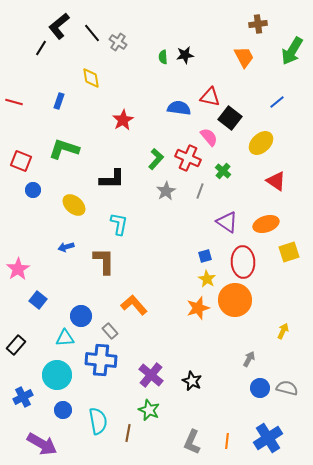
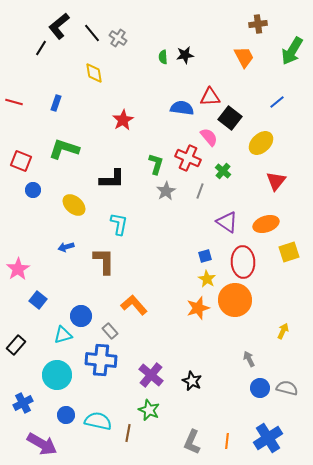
gray cross at (118, 42): moved 4 px up
yellow diamond at (91, 78): moved 3 px right, 5 px up
red triangle at (210, 97): rotated 15 degrees counterclockwise
blue rectangle at (59, 101): moved 3 px left, 2 px down
blue semicircle at (179, 108): moved 3 px right
green L-shape at (156, 159): moved 5 px down; rotated 25 degrees counterclockwise
red triangle at (276, 181): rotated 35 degrees clockwise
cyan triangle at (65, 338): moved 2 px left, 3 px up; rotated 12 degrees counterclockwise
gray arrow at (249, 359): rotated 56 degrees counterclockwise
blue cross at (23, 397): moved 6 px down
blue circle at (63, 410): moved 3 px right, 5 px down
cyan semicircle at (98, 421): rotated 68 degrees counterclockwise
